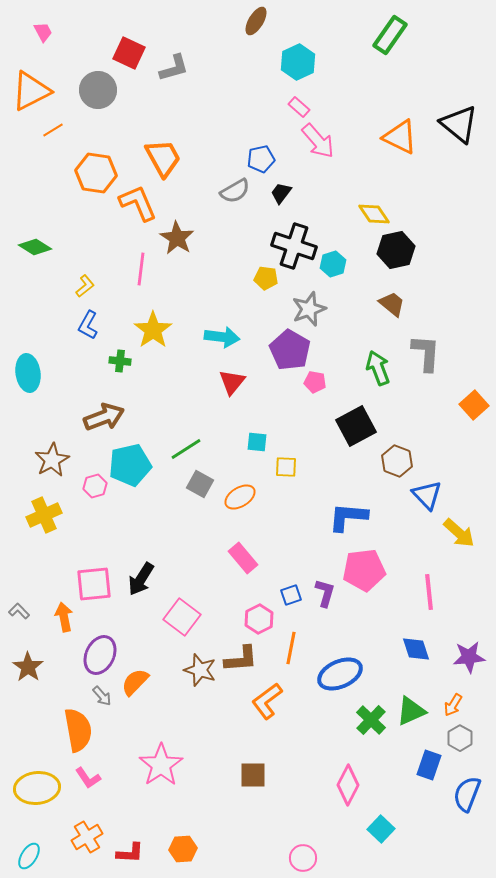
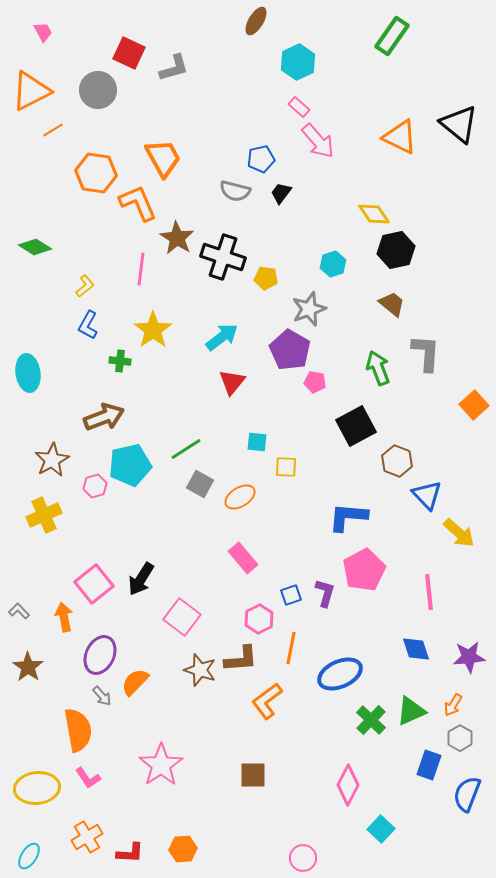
green rectangle at (390, 35): moved 2 px right, 1 px down
gray semicircle at (235, 191): rotated 44 degrees clockwise
black cross at (294, 246): moved 71 px left, 11 px down
cyan arrow at (222, 337): rotated 44 degrees counterclockwise
pink pentagon at (364, 570): rotated 21 degrees counterclockwise
pink square at (94, 584): rotated 33 degrees counterclockwise
